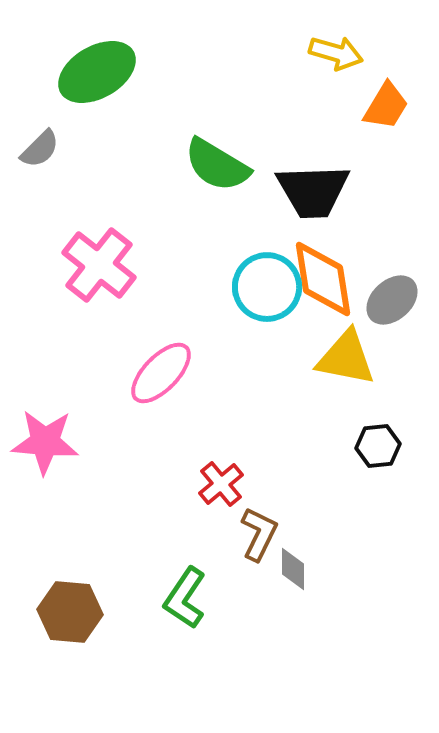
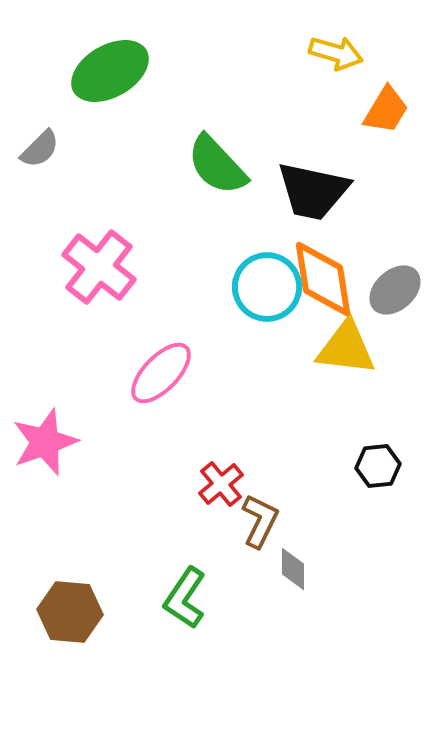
green ellipse: moved 13 px right, 1 px up
orange trapezoid: moved 4 px down
green semicircle: rotated 16 degrees clockwise
black trapezoid: rotated 14 degrees clockwise
pink cross: moved 2 px down
gray ellipse: moved 3 px right, 10 px up
yellow triangle: moved 10 px up; rotated 4 degrees counterclockwise
pink star: rotated 24 degrees counterclockwise
black hexagon: moved 20 px down
brown L-shape: moved 1 px right, 13 px up
